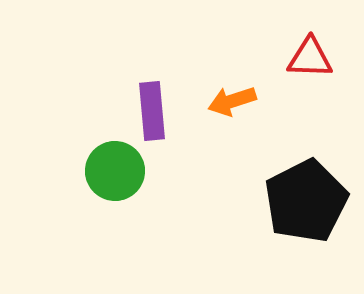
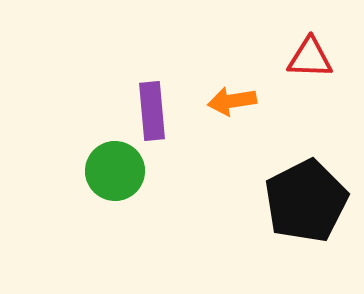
orange arrow: rotated 9 degrees clockwise
